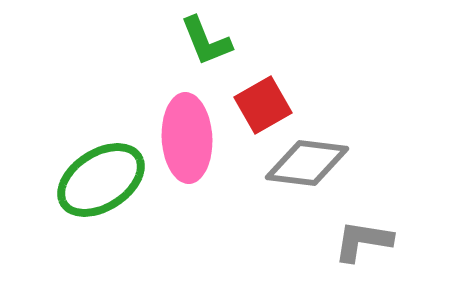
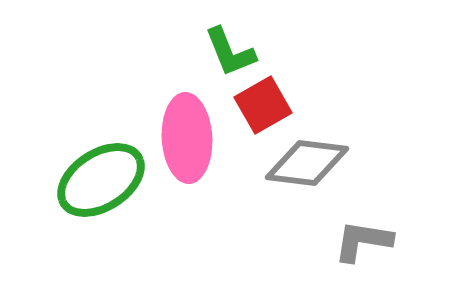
green L-shape: moved 24 px right, 11 px down
